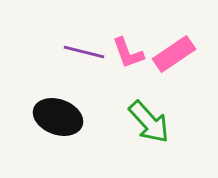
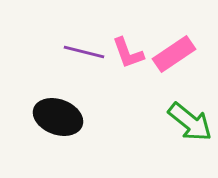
green arrow: moved 41 px right; rotated 9 degrees counterclockwise
